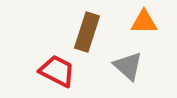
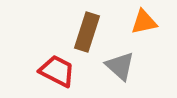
orange triangle: rotated 12 degrees counterclockwise
gray triangle: moved 8 px left
